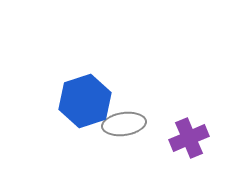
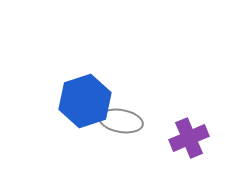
gray ellipse: moved 3 px left, 3 px up; rotated 18 degrees clockwise
